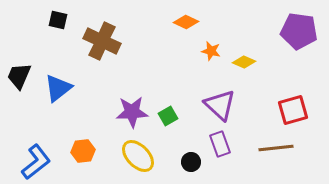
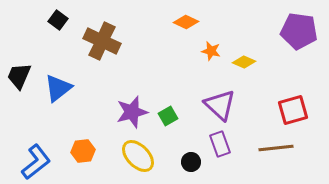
black square: rotated 24 degrees clockwise
purple star: rotated 12 degrees counterclockwise
